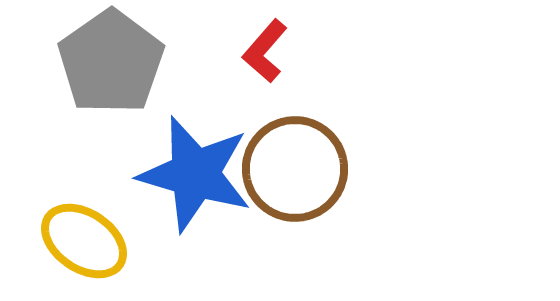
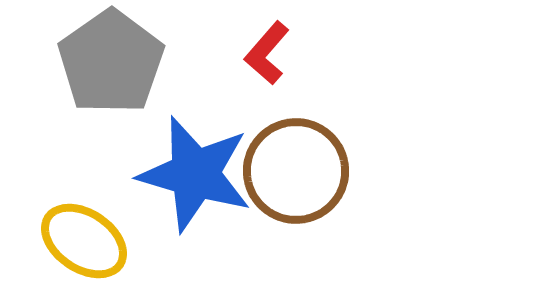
red L-shape: moved 2 px right, 2 px down
brown circle: moved 1 px right, 2 px down
